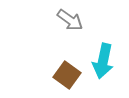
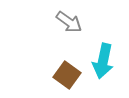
gray arrow: moved 1 px left, 2 px down
